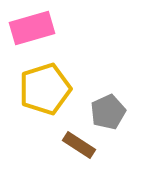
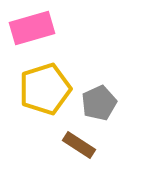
gray pentagon: moved 9 px left, 9 px up
